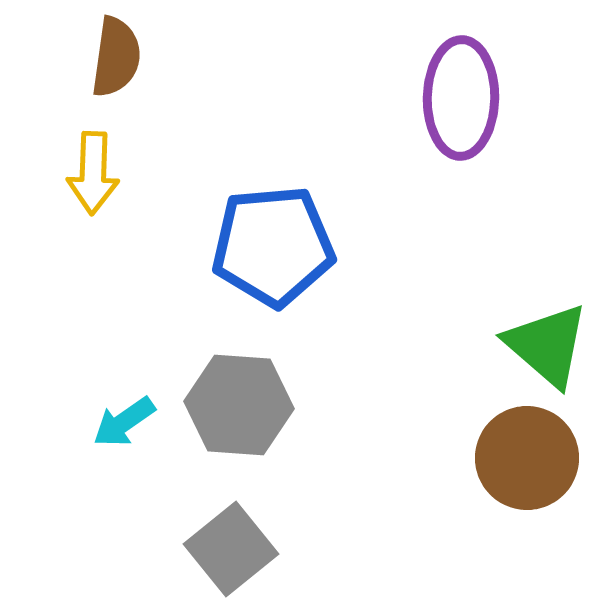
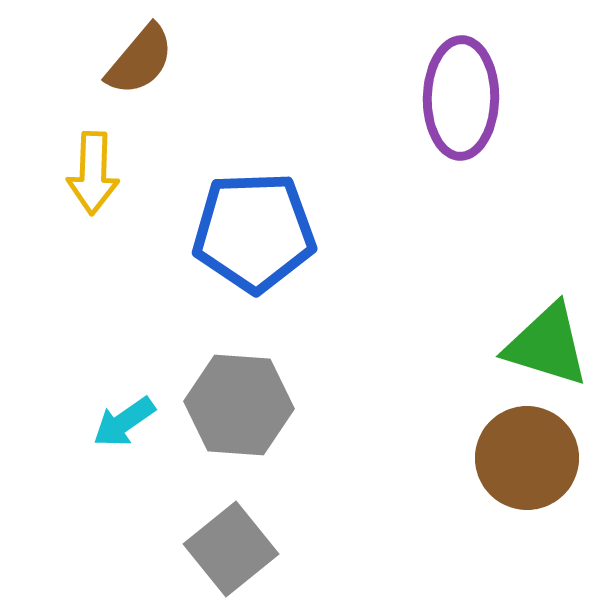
brown semicircle: moved 24 px right, 3 px down; rotated 32 degrees clockwise
blue pentagon: moved 19 px left, 14 px up; rotated 3 degrees clockwise
green triangle: rotated 24 degrees counterclockwise
